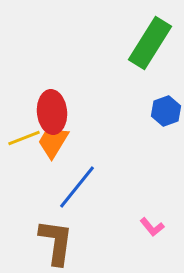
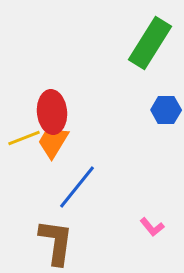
blue hexagon: moved 1 px up; rotated 20 degrees clockwise
